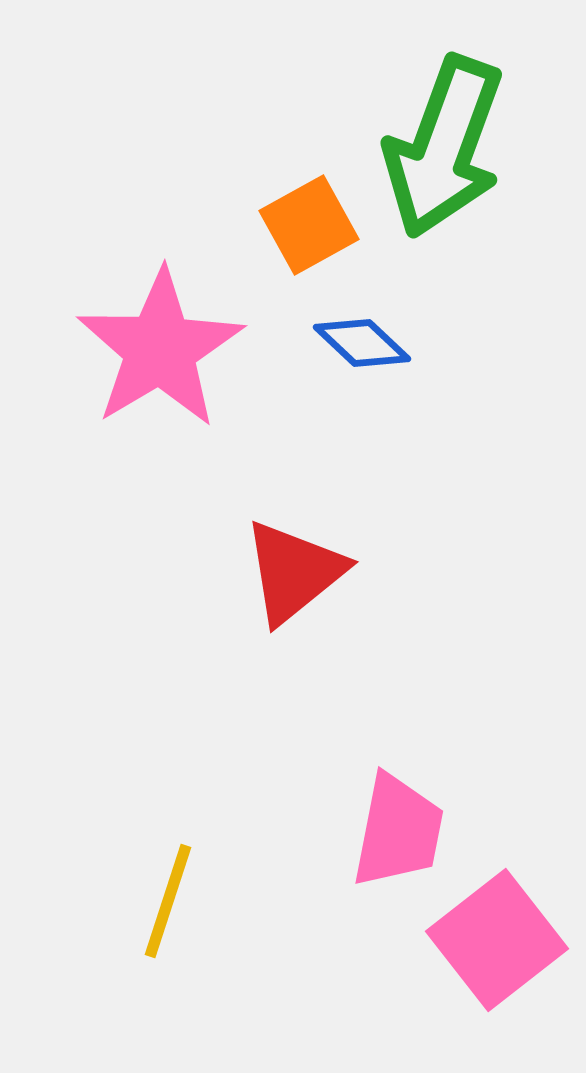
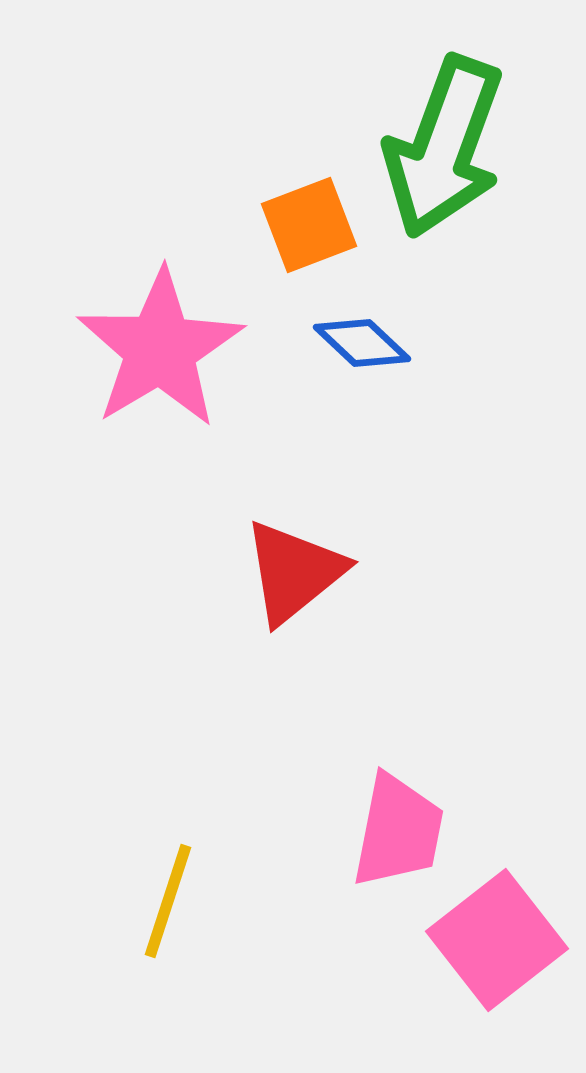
orange square: rotated 8 degrees clockwise
